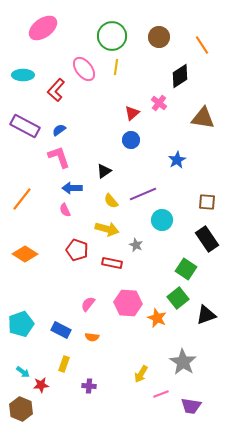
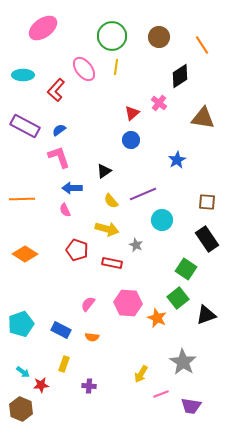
orange line at (22, 199): rotated 50 degrees clockwise
